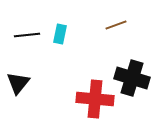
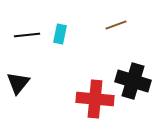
black cross: moved 1 px right, 3 px down
